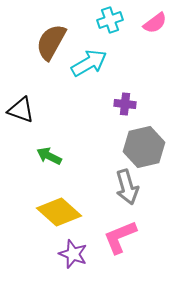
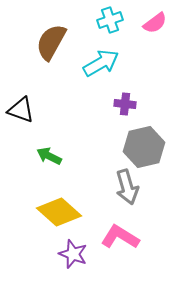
cyan arrow: moved 12 px right
pink L-shape: rotated 54 degrees clockwise
